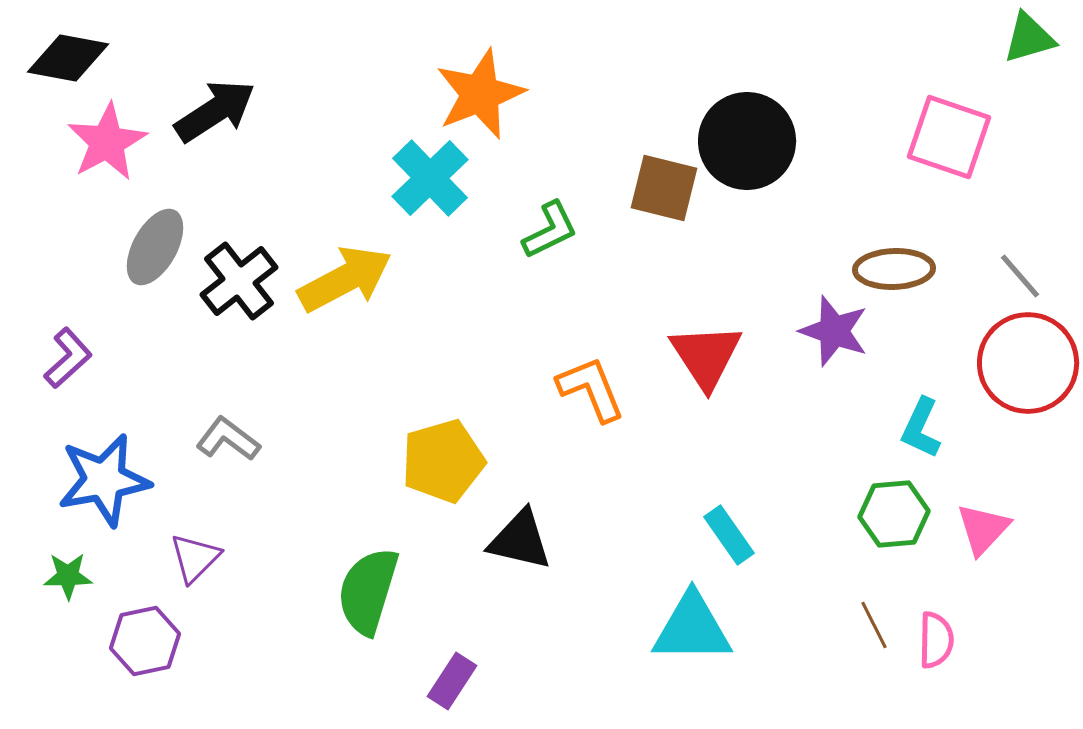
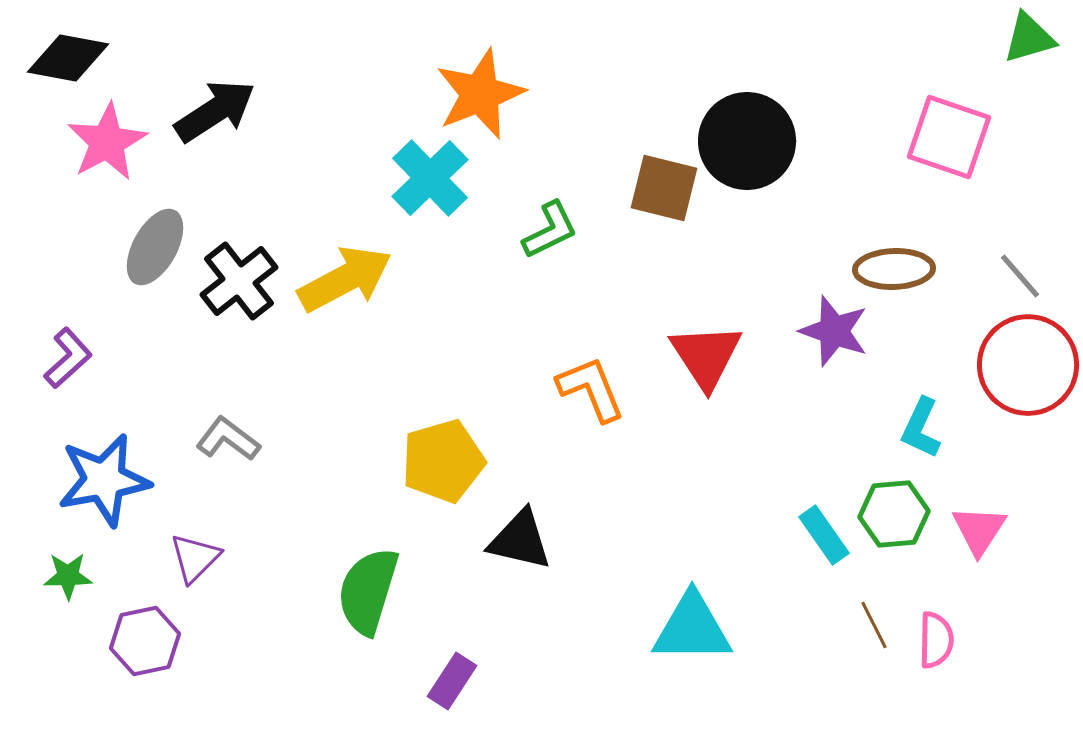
red circle: moved 2 px down
pink triangle: moved 4 px left, 1 px down; rotated 10 degrees counterclockwise
cyan rectangle: moved 95 px right
